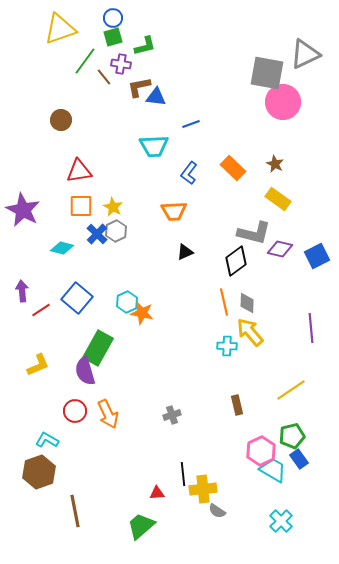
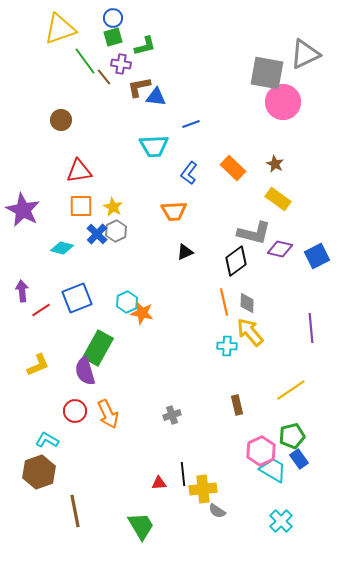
green line at (85, 61): rotated 72 degrees counterclockwise
blue square at (77, 298): rotated 28 degrees clockwise
red triangle at (157, 493): moved 2 px right, 10 px up
green trapezoid at (141, 526): rotated 100 degrees clockwise
